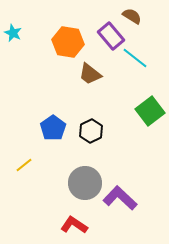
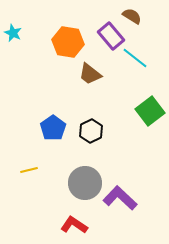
yellow line: moved 5 px right, 5 px down; rotated 24 degrees clockwise
